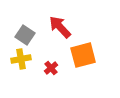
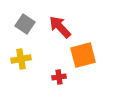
gray square: moved 11 px up
red cross: moved 8 px right, 9 px down; rotated 32 degrees clockwise
